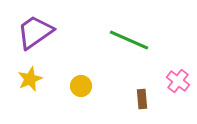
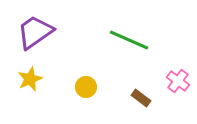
yellow circle: moved 5 px right, 1 px down
brown rectangle: moved 1 px left, 1 px up; rotated 48 degrees counterclockwise
